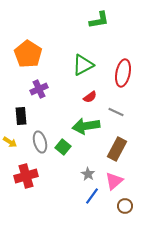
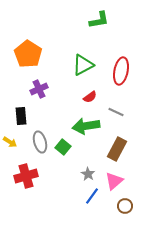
red ellipse: moved 2 px left, 2 px up
